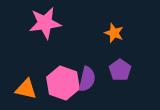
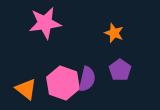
orange triangle: rotated 25 degrees clockwise
